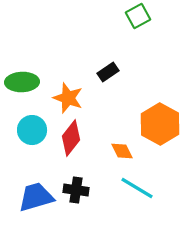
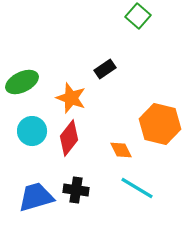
green square: rotated 20 degrees counterclockwise
black rectangle: moved 3 px left, 3 px up
green ellipse: rotated 24 degrees counterclockwise
orange star: moved 3 px right
orange hexagon: rotated 15 degrees counterclockwise
cyan circle: moved 1 px down
red diamond: moved 2 px left
orange diamond: moved 1 px left, 1 px up
